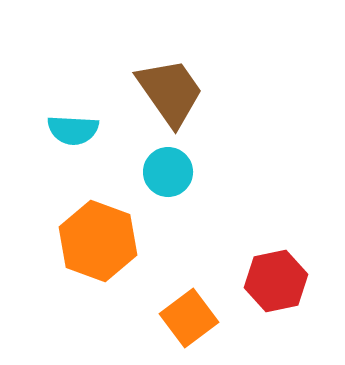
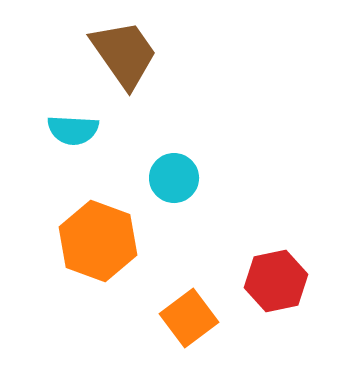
brown trapezoid: moved 46 px left, 38 px up
cyan circle: moved 6 px right, 6 px down
